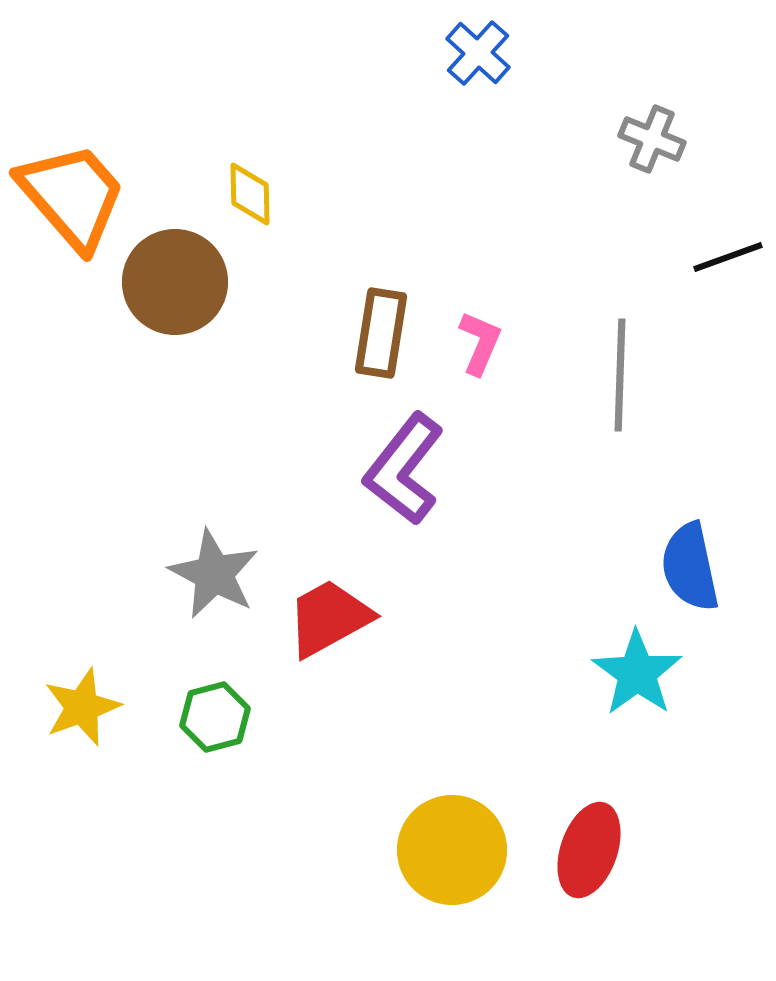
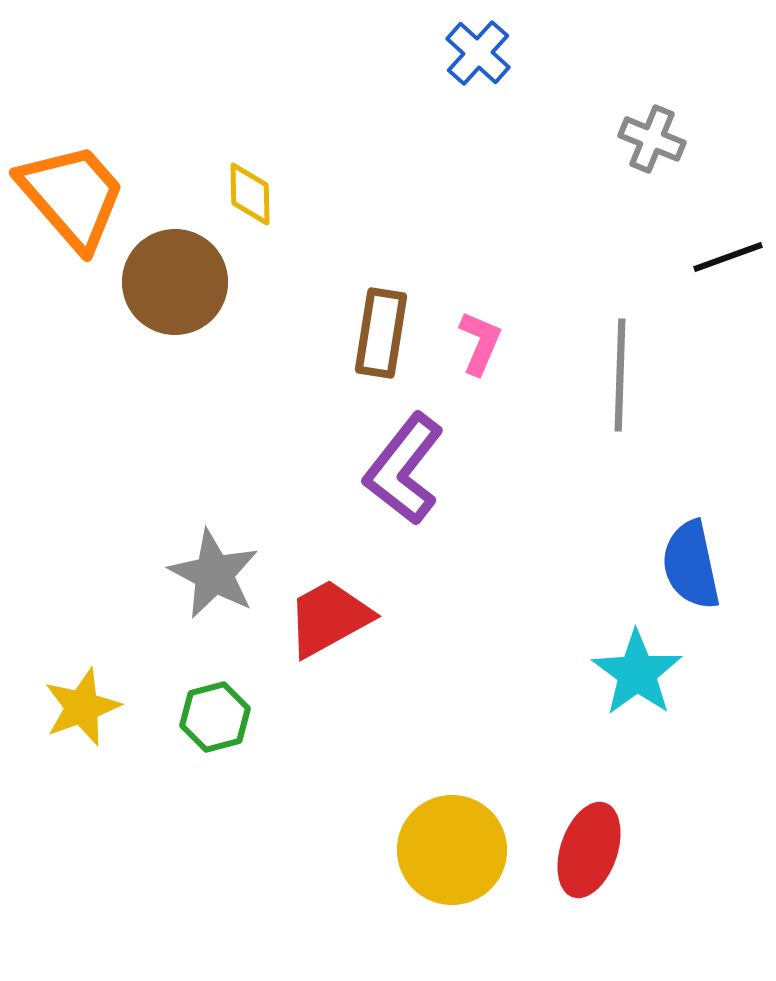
blue semicircle: moved 1 px right, 2 px up
